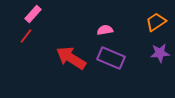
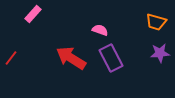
orange trapezoid: rotated 130 degrees counterclockwise
pink semicircle: moved 5 px left; rotated 28 degrees clockwise
red line: moved 15 px left, 22 px down
purple rectangle: rotated 40 degrees clockwise
